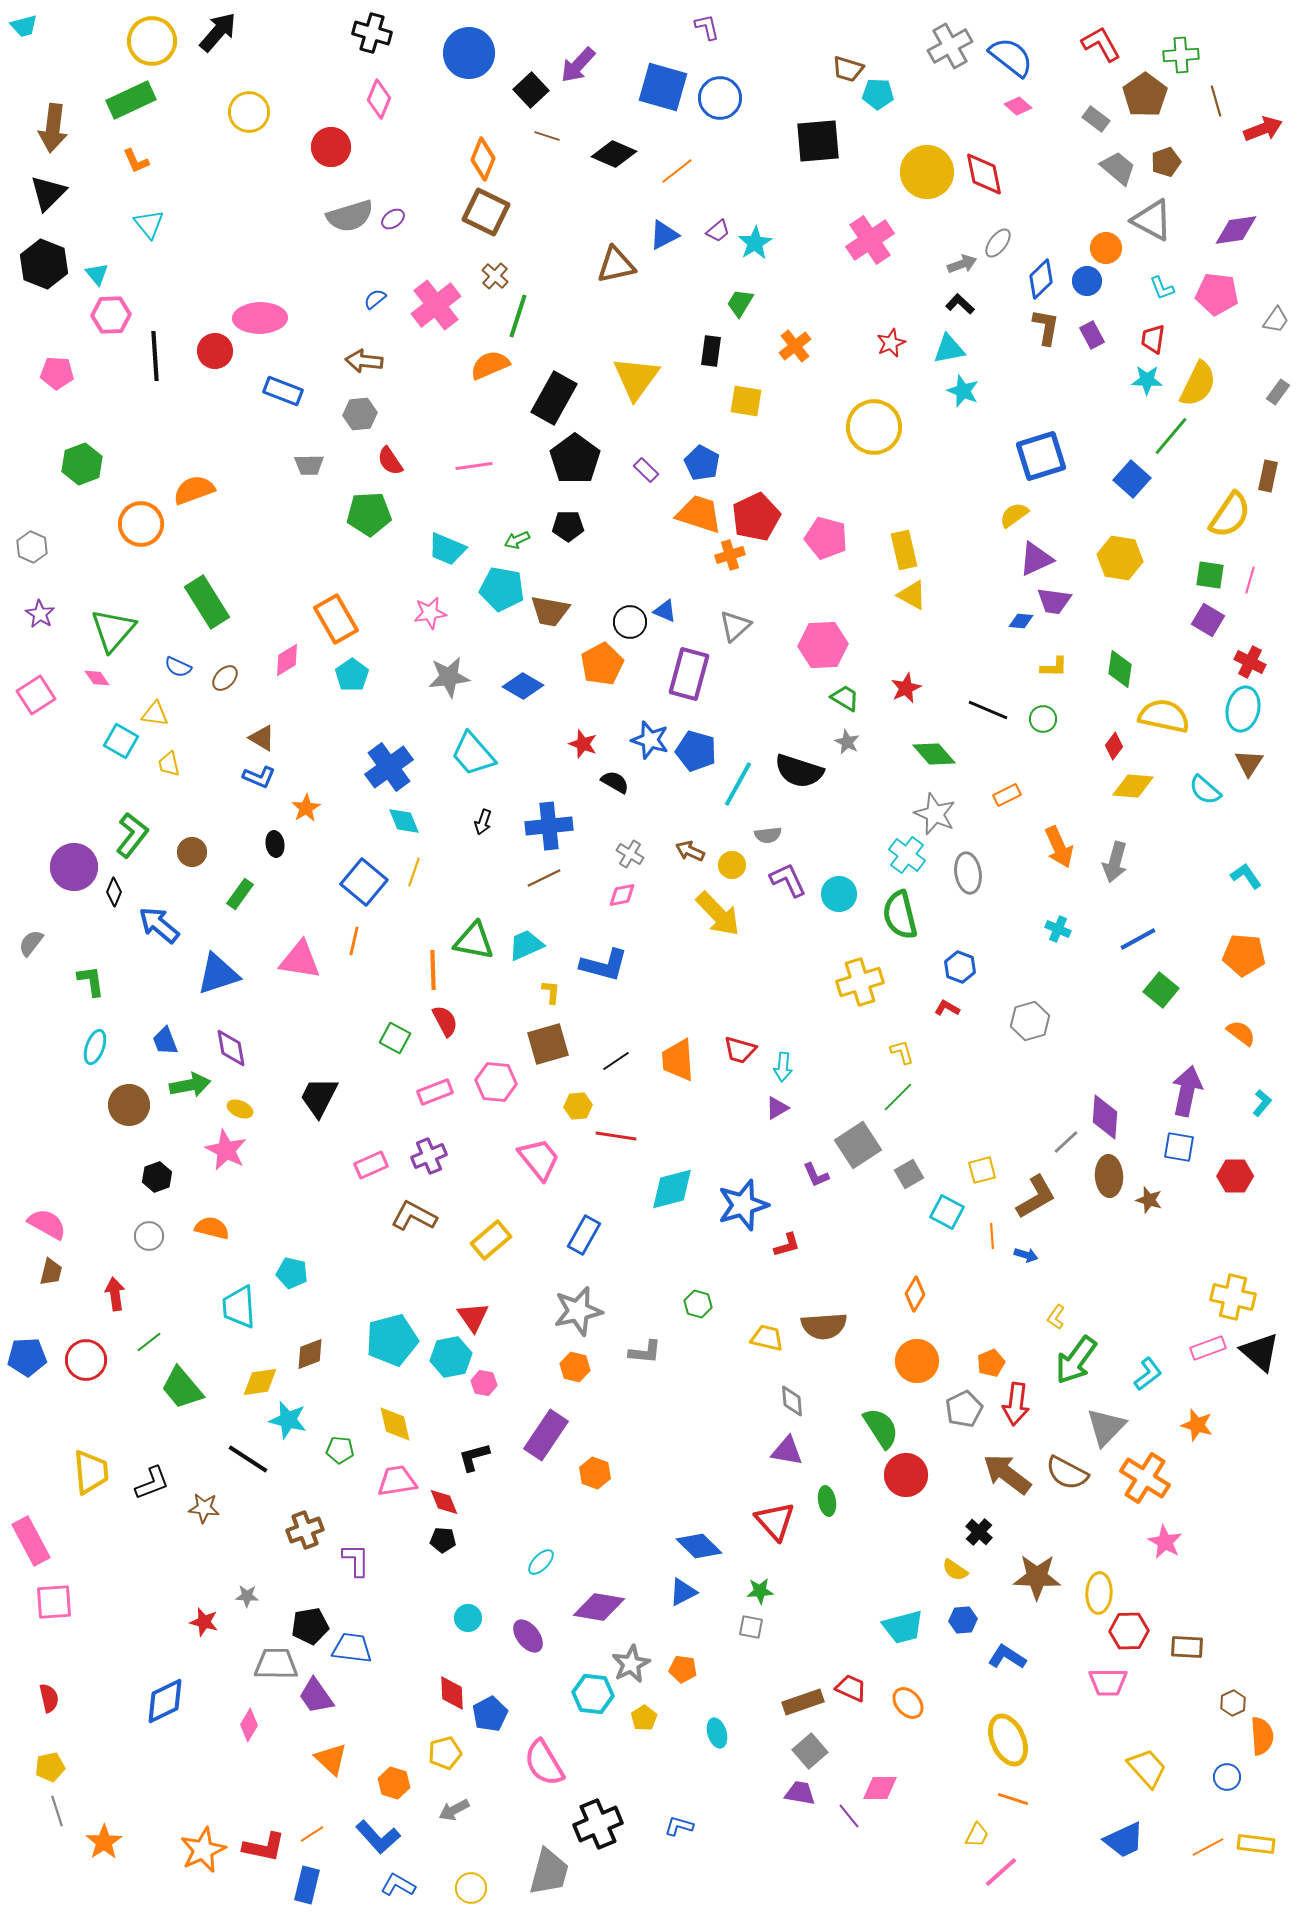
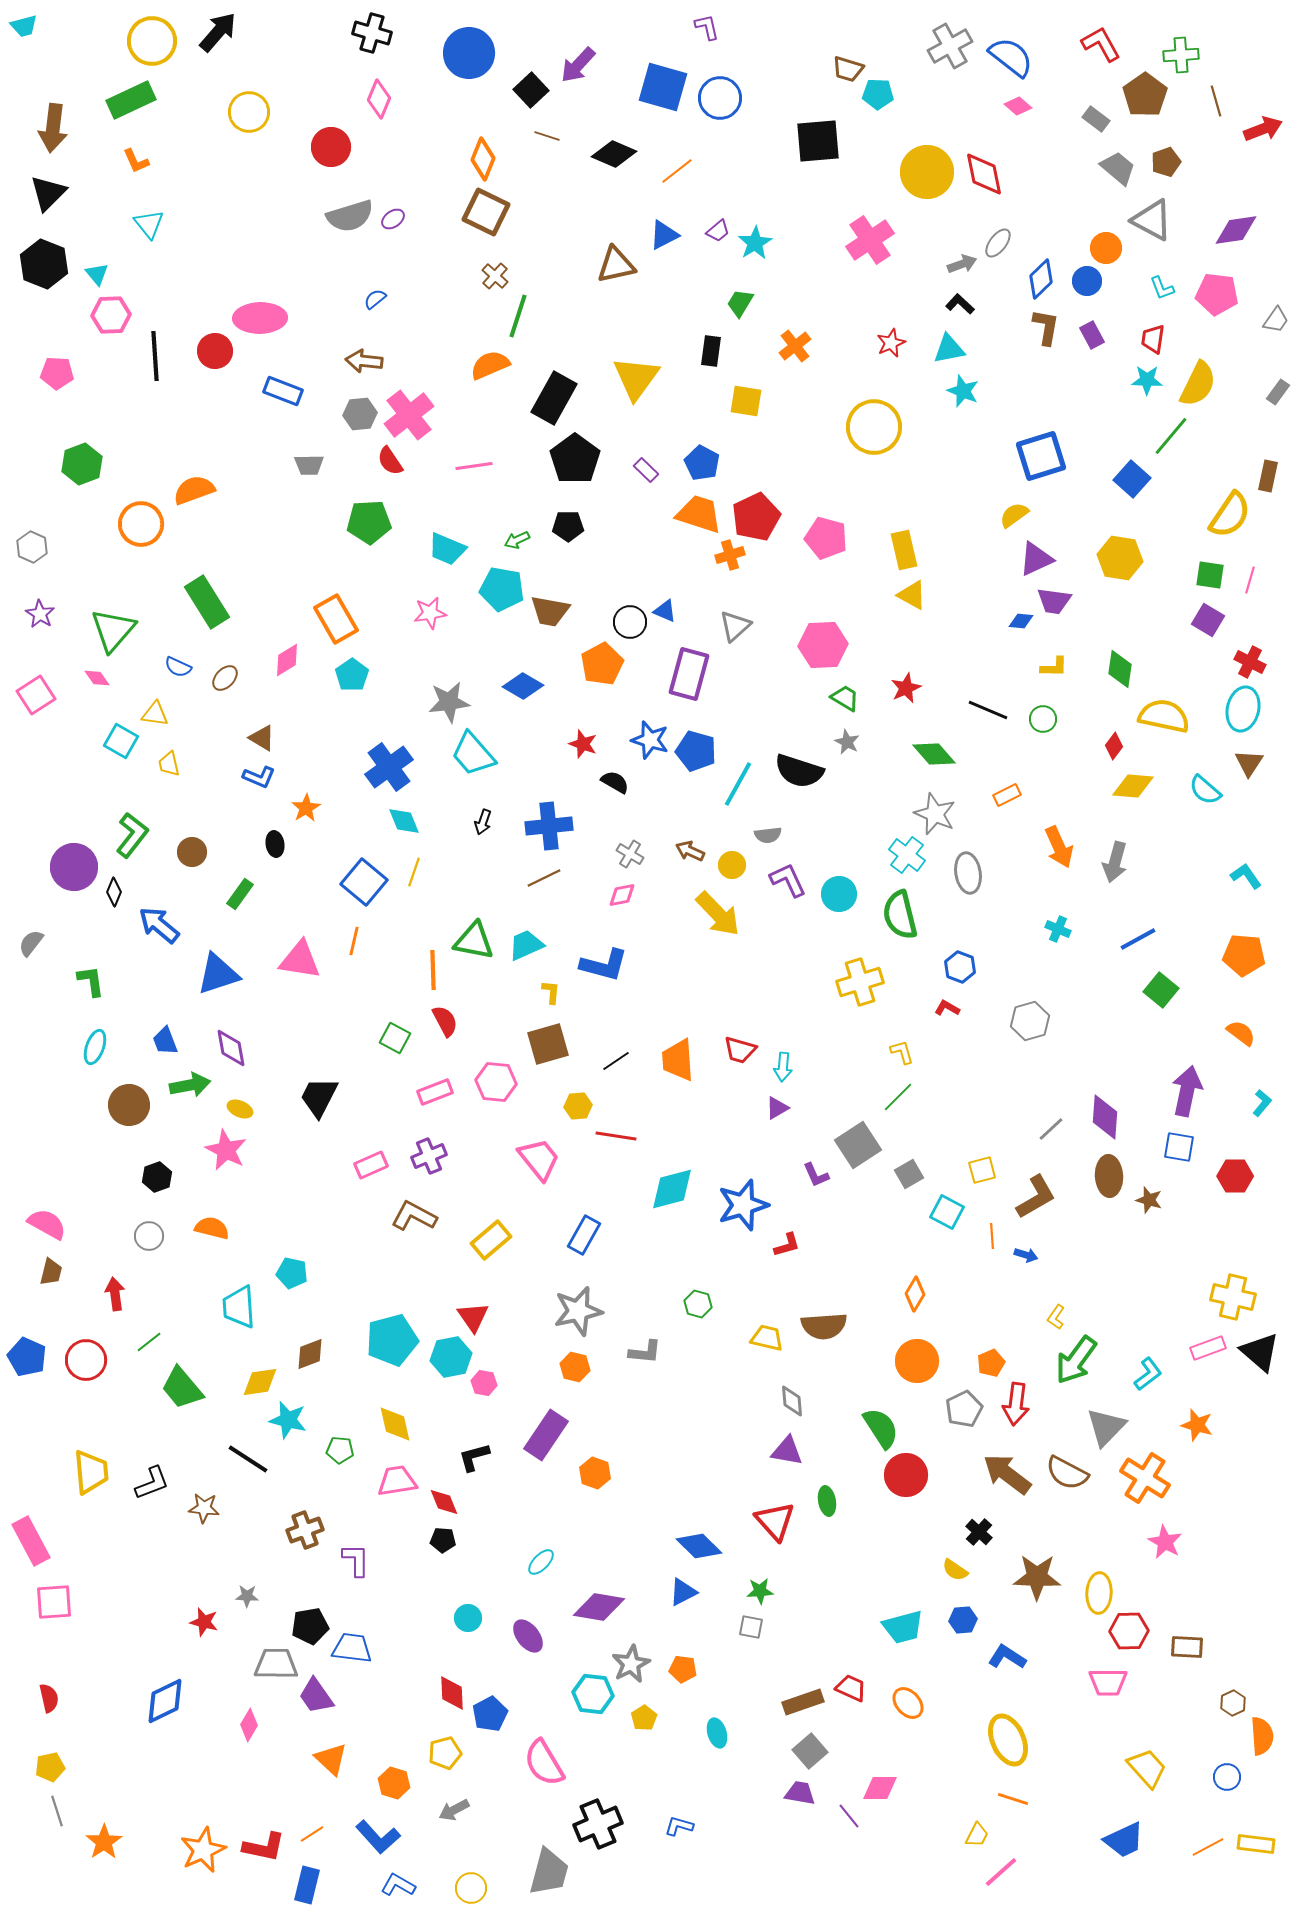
pink cross at (436, 305): moved 27 px left, 110 px down
green pentagon at (369, 514): moved 8 px down
gray star at (449, 677): moved 25 px down
gray line at (1066, 1142): moved 15 px left, 13 px up
blue pentagon at (27, 1357): rotated 27 degrees clockwise
